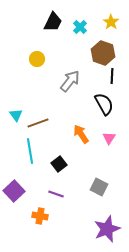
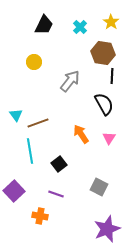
black trapezoid: moved 9 px left, 3 px down
brown hexagon: rotated 10 degrees counterclockwise
yellow circle: moved 3 px left, 3 px down
